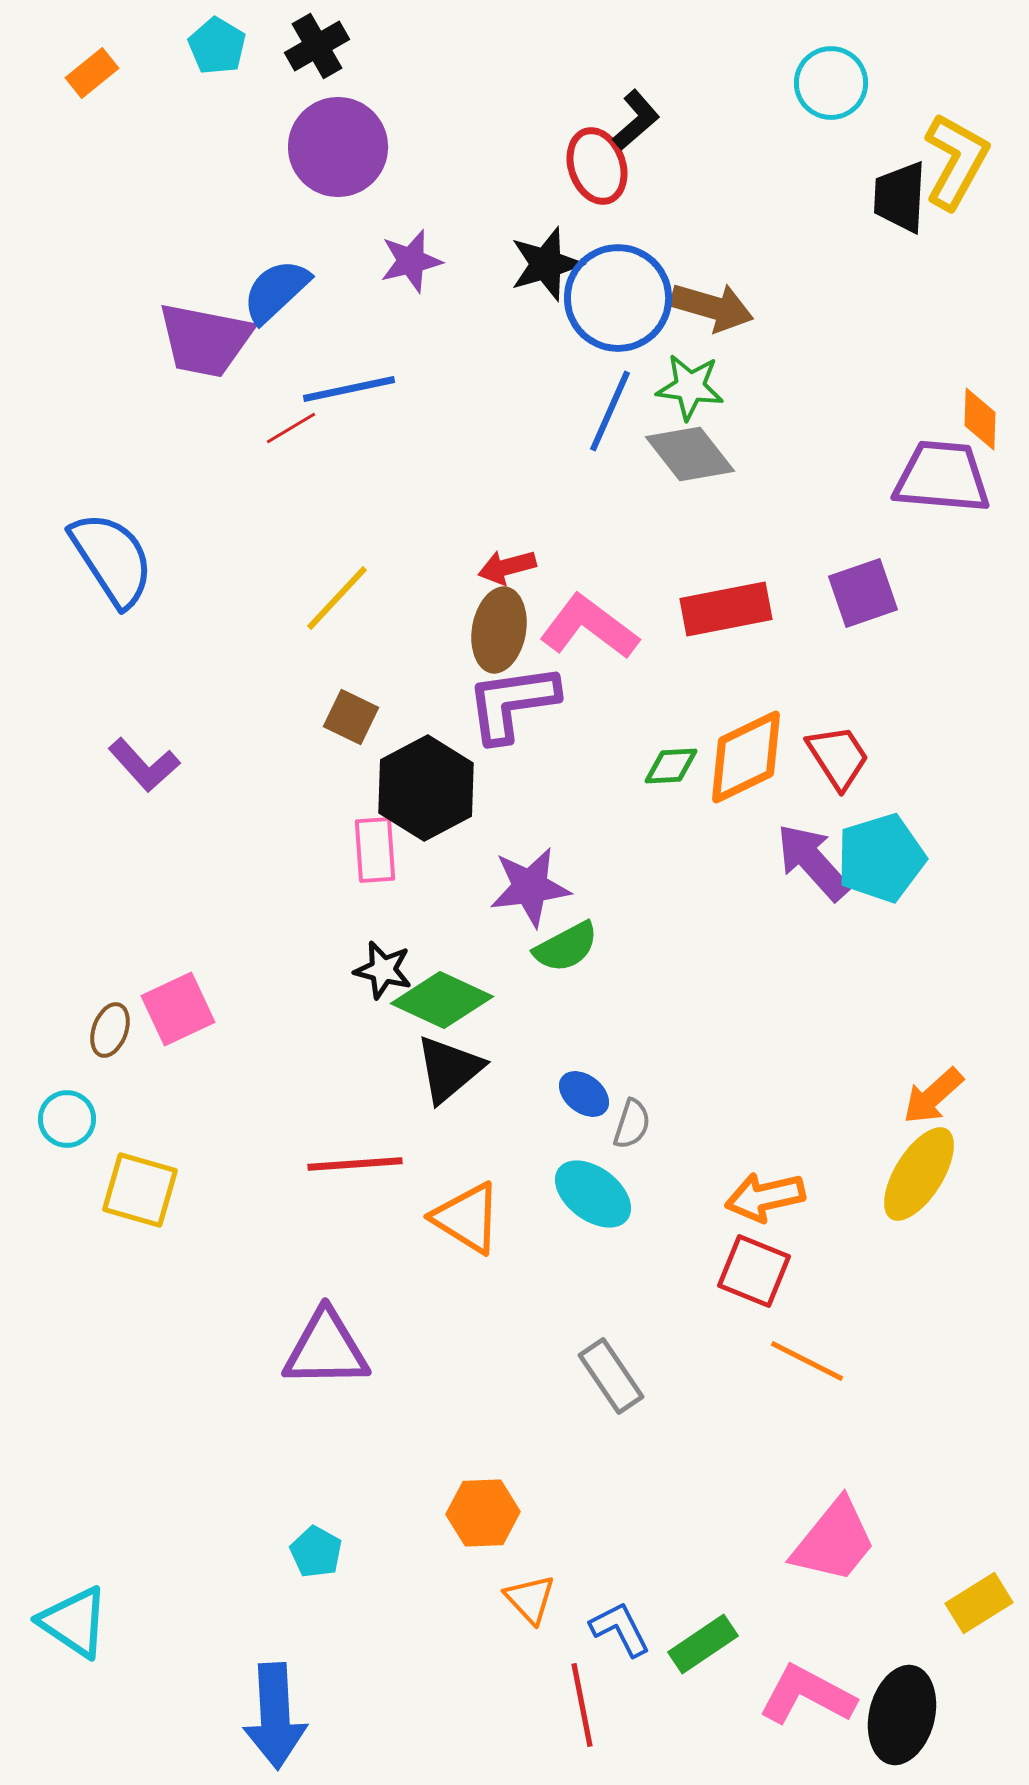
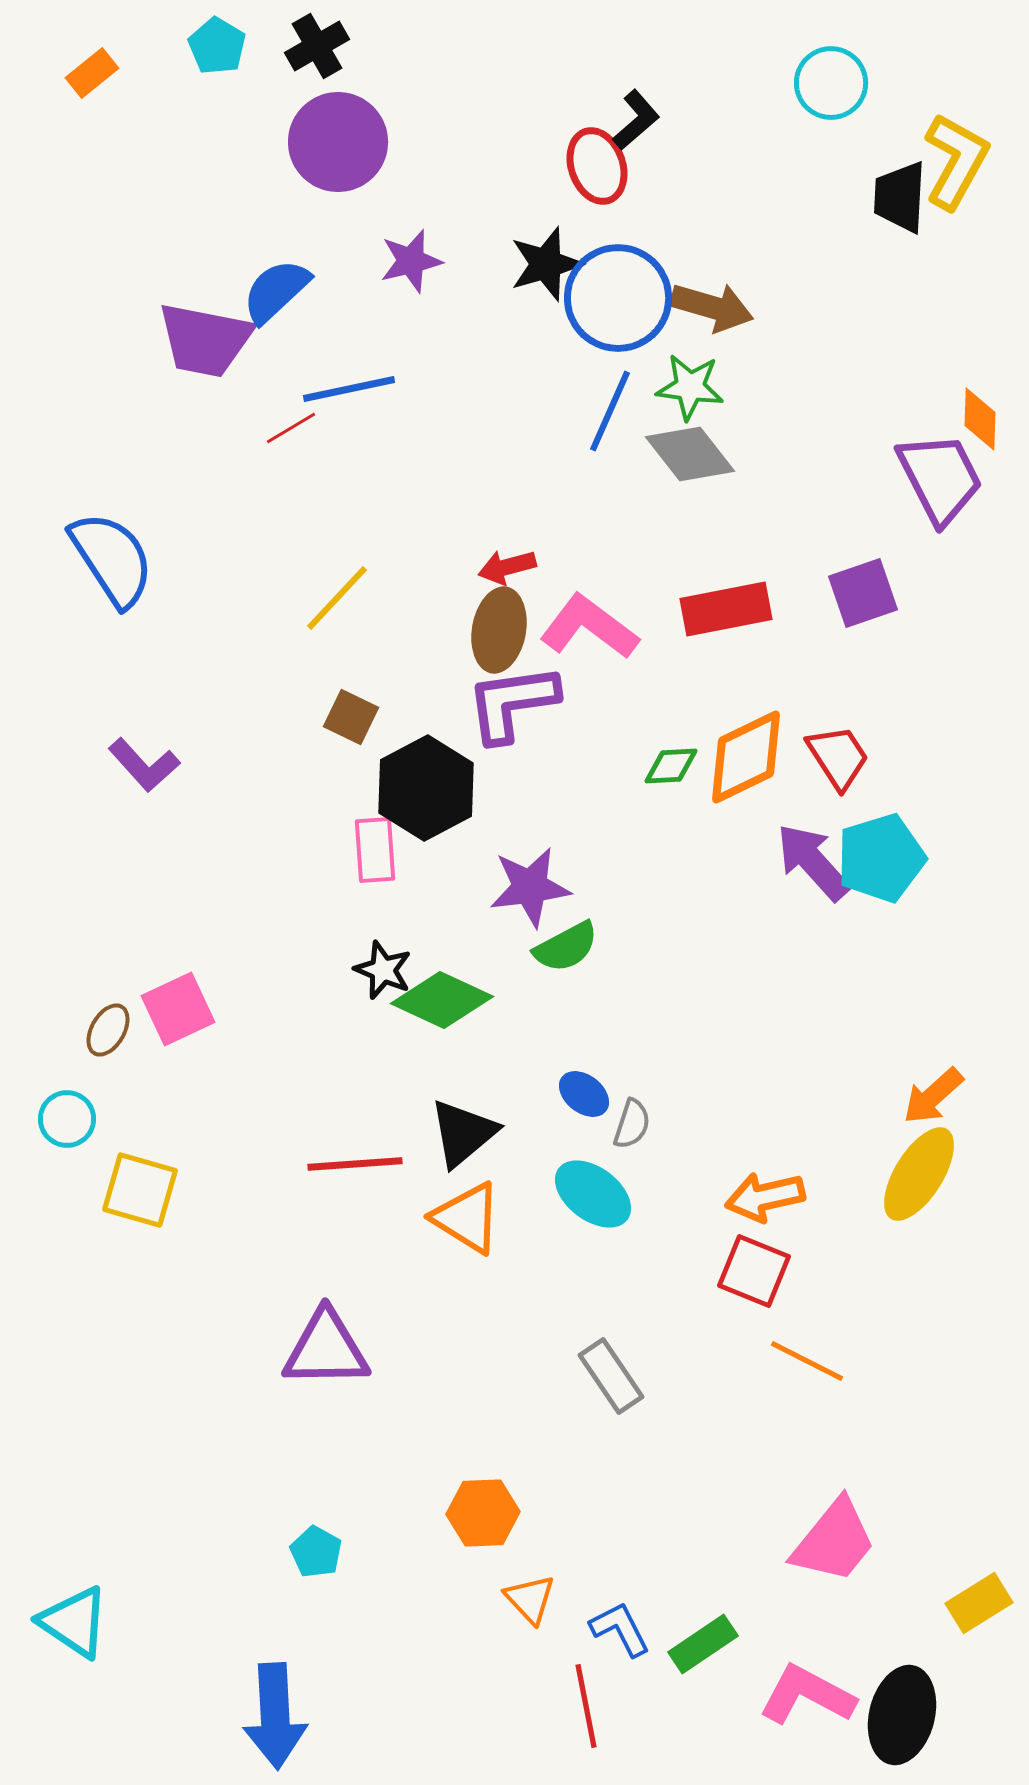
purple circle at (338, 147): moved 5 px up
purple trapezoid at (942, 477): moved 2 px left, 1 px down; rotated 58 degrees clockwise
black star at (383, 970): rotated 8 degrees clockwise
brown ellipse at (110, 1030): moved 2 px left; rotated 10 degrees clockwise
black triangle at (449, 1069): moved 14 px right, 64 px down
red line at (582, 1705): moved 4 px right, 1 px down
